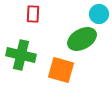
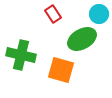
red rectangle: moved 20 px right; rotated 36 degrees counterclockwise
